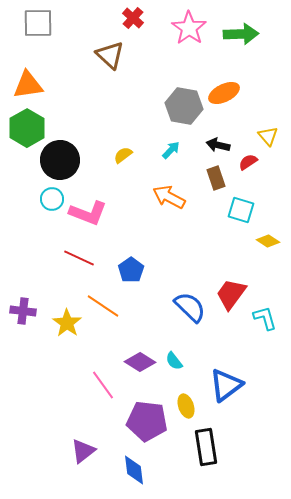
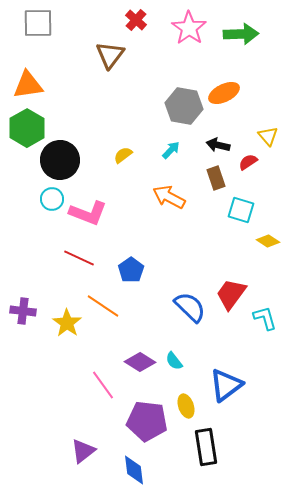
red cross: moved 3 px right, 2 px down
brown triangle: rotated 24 degrees clockwise
